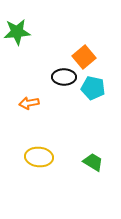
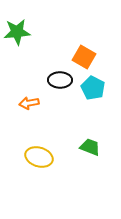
orange square: rotated 20 degrees counterclockwise
black ellipse: moved 4 px left, 3 px down
cyan pentagon: rotated 15 degrees clockwise
yellow ellipse: rotated 12 degrees clockwise
green trapezoid: moved 3 px left, 15 px up; rotated 10 degrees counterclockwise
